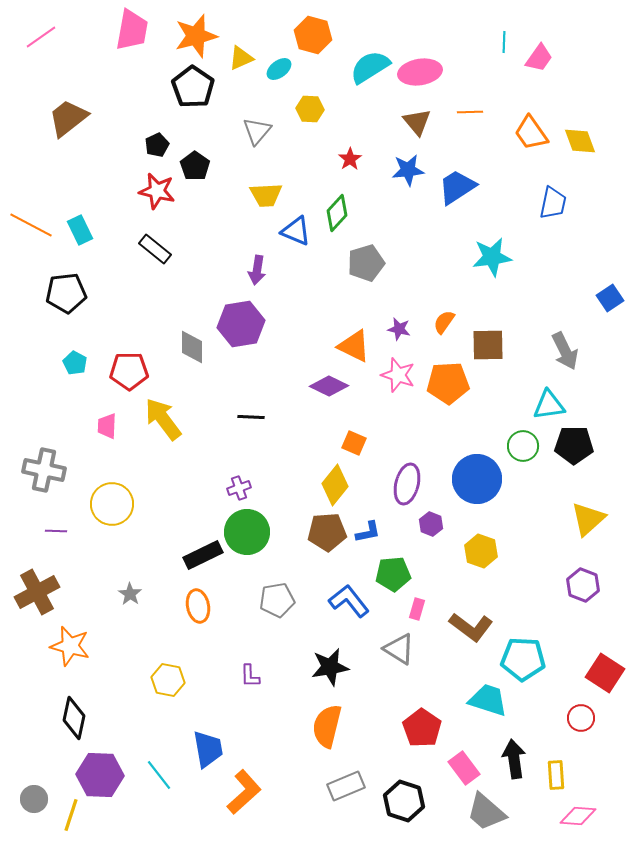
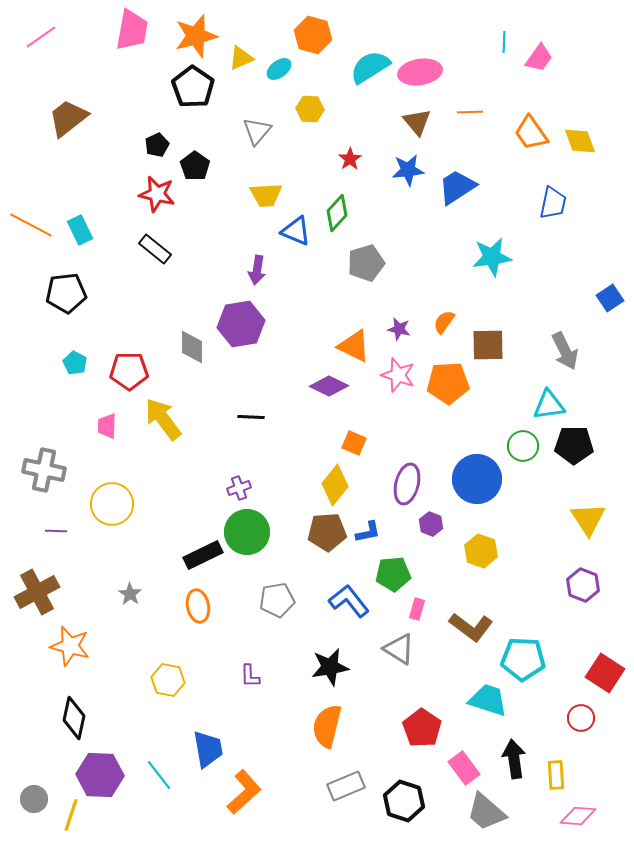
red star at (157, 191): moved 3 px down
yellow triangle at (588, 519): rotated 21 degrees counterclockwise
